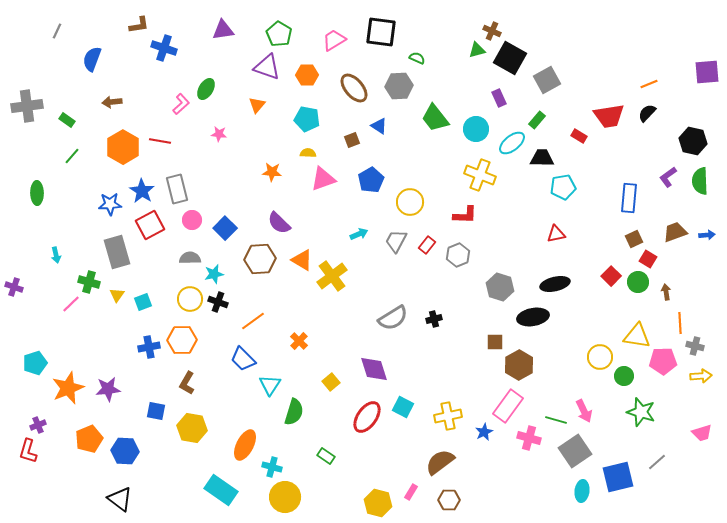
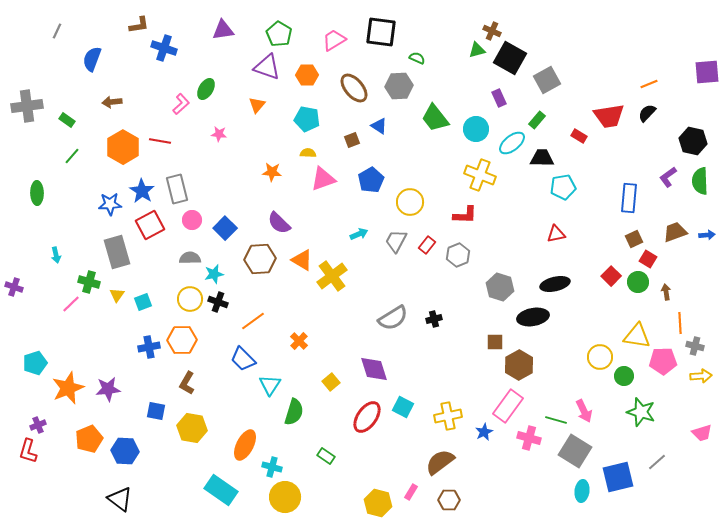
gray square at (575, 451): rotated 24 degrees counterclockwise
